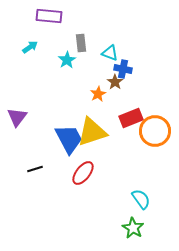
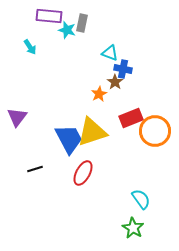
gray rectangle: moved 1 px right, 20 px up; rotated 18 degrees clockwise
cyan arrow: rotated 91 degrees clockwise
cyan star: moved 30 px up; rotated 24 degrees counterclockwise
orange star: moved 1 px right
red ellipse: rotated 10 degrees counterclockwise
